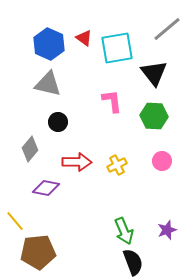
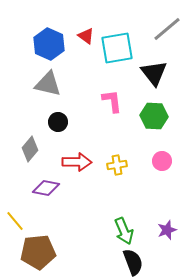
red triangle: moved 2 px right, 2 px up
yellow cross: rotated 18 degrees clockwise
